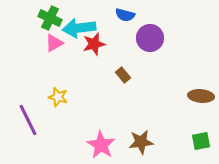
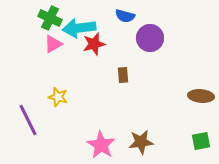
blue semicircle: moved 1 px down
pink triangle: moved 1 px left, 1 px down
brown rectangle: rotated 35 degrees clockwise
